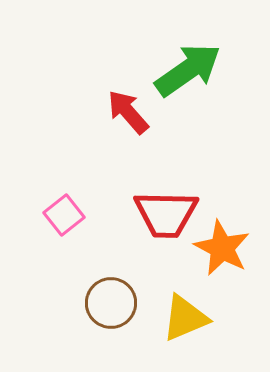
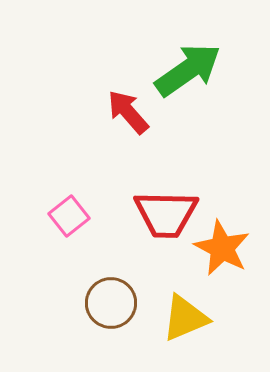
pink square: moved 5 px right, 1 px down
